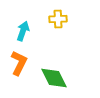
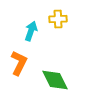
cyan arrow: moved 8 px right
green diamond: moved 1 px right, 2 px down
